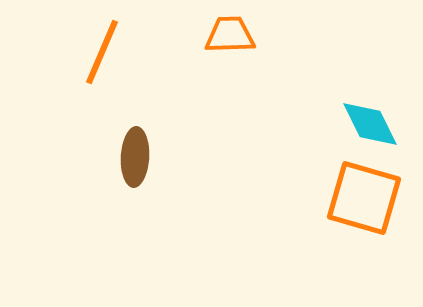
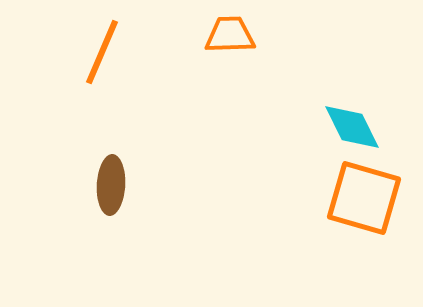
cyan diamond: moved 18 px left, 3 px down
brown ellipse: moved 24 px left, 28 px down
